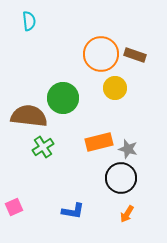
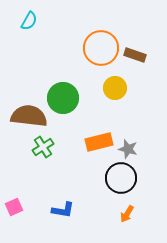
cyan semicircle: rotated 36 degrees clockwise
orange circle: moved 6 px up
blue L-shape: moved 10 px left, 1 px up
